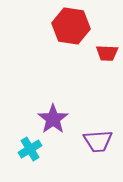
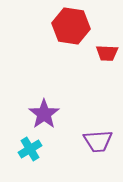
purple star: moved 9 px left, 5 px up
